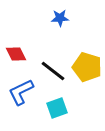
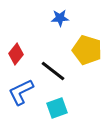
red diamond: rotated 65 degrees clockwise
yellow pentagon: moved 17 px up
